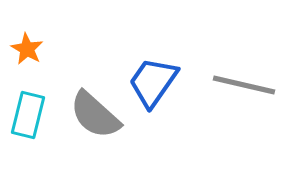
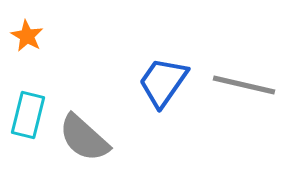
orange star: moved 13 px up
blue trapezoid: moved 10 px right
gray semicircle: moved 11 px left, 23 px down
